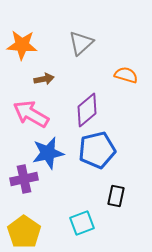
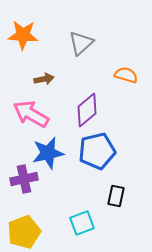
orange star: moved 1 px right, 10 px up
blue pentagon: moved 1 px down
yellow pentagon: rotated 16 degrees clockwise
